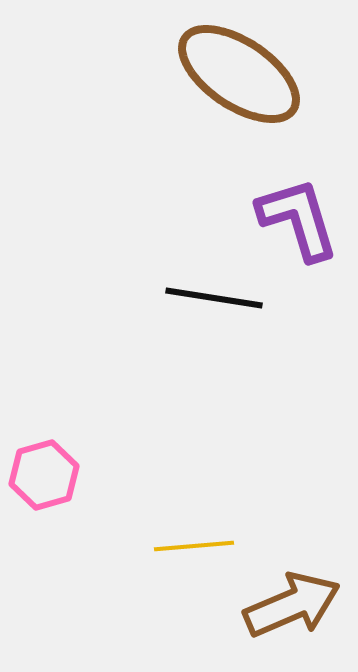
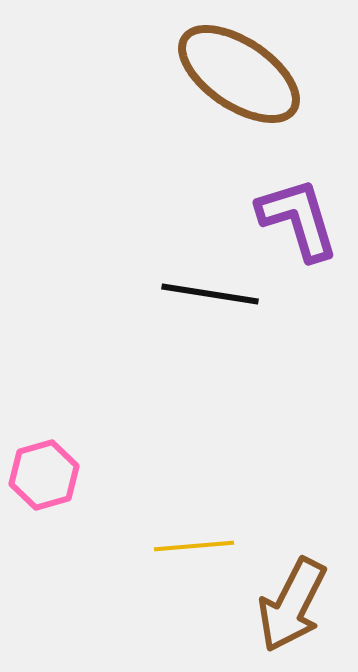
black line: moved 4 px left, 4 px up
brown arrow: rotated 140 degrees clockwise
